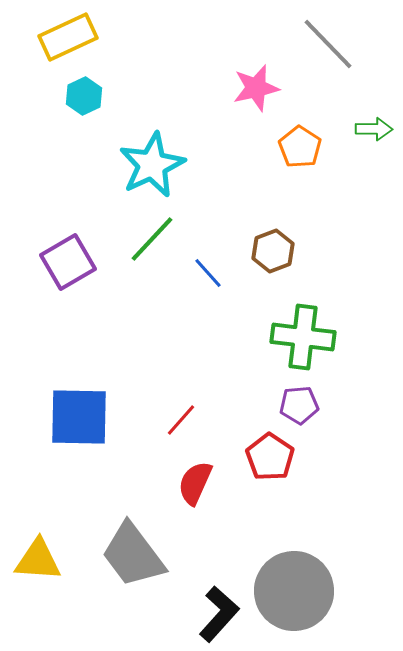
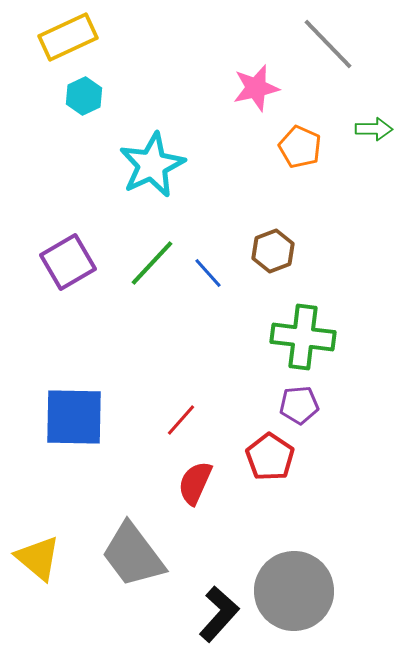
orange pentagon: rotated 9 degrees counterclockwise
green line: moved 24 px down
blue square: moved 5 px left
yellow triangle: moved 2 px up; rotated 36 degrees clockwise
